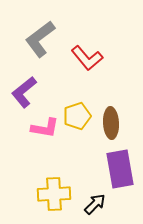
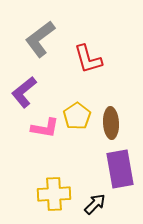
red L-shape: moved 1 px right, 1 px down; rotated 24 degrees clockwise
yellow pentagon: rotated 16 degrees counterclockwise
